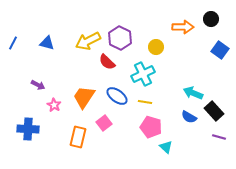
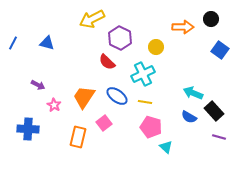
yellow arrow: moved 4 px right, 22 px up
